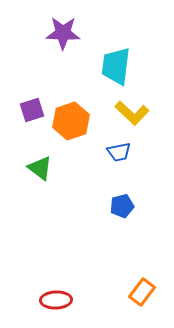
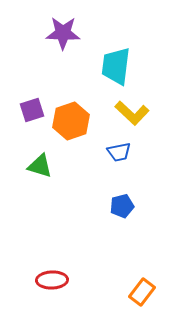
green triangle: moved 2 px up; rotated 20 degrees counterclockwise
red ellipse: moved 4 px left, 20 px up
